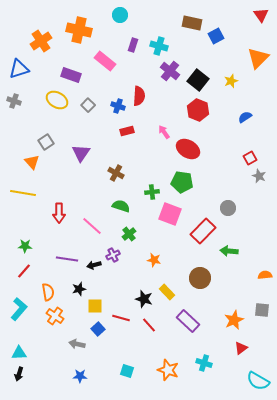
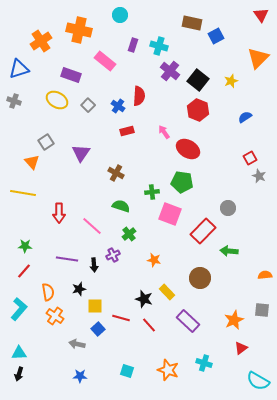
blue cross at (118, 106): rotated 16 degrees clockwise
black arrow at (94, 265): rotated 80 degrees counterclockwise
